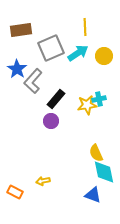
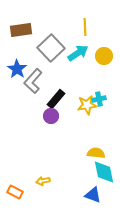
gray square: rotated 20 degrees counterclockwise
purple circle: moved 5 px up
yellow semicircle: rotated 120 degrees clockwise
